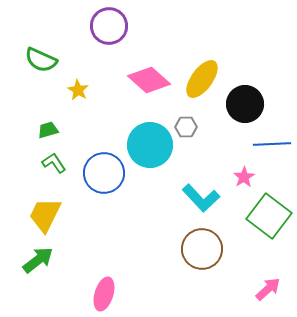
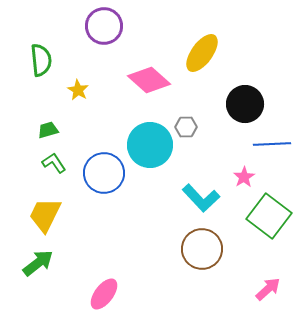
purple circle: moved 5 px left
green semicircle: rotated 120 degrees counterclockwise
yellow ellipse: moved 26 px up
green arrow: moved 3 px down
pink ellipse: rotated 20 degrees clockwise
